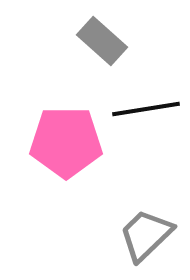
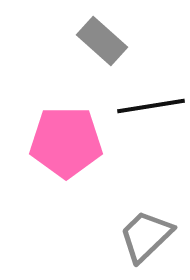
black line: moved 5 px right, 3 px up
gray trapezoid: moved 1 px down
